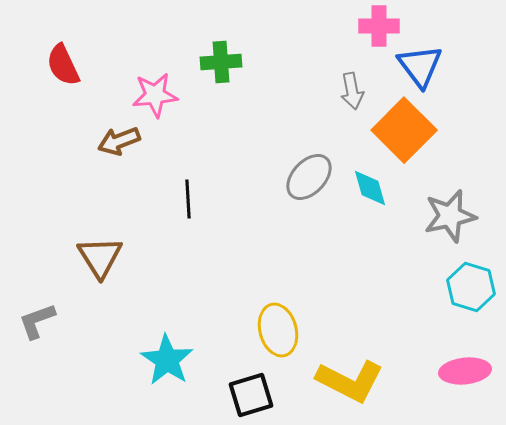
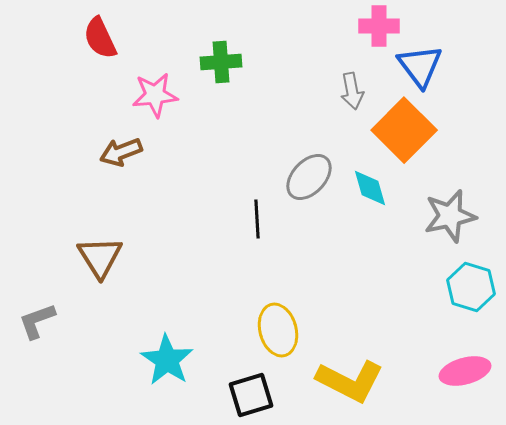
red semicircle: moved 37 px right, 27 px up
brown arrow: moved 2 px right, 11 px down
black line: moved 69 px right, 20 px down
pink ellipse: rotated 9 degrees counterclockwise
